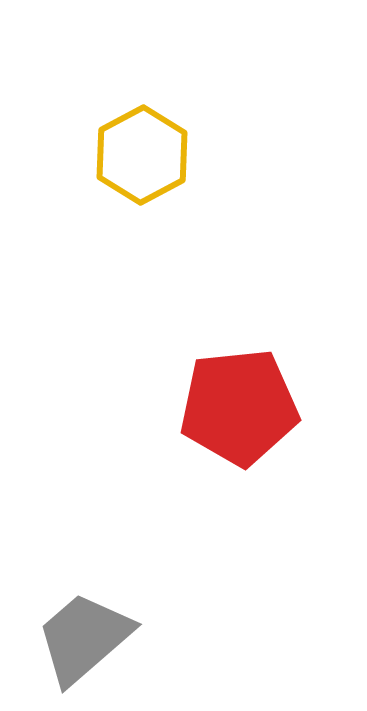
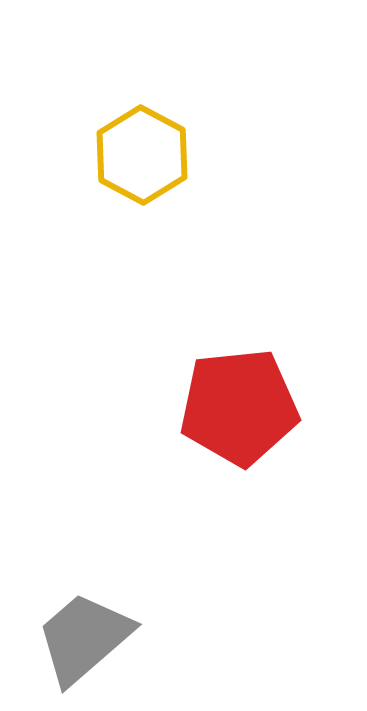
yellow hexagon: rotated 4 degrees counterclockwise
